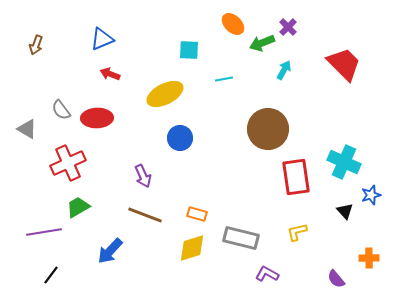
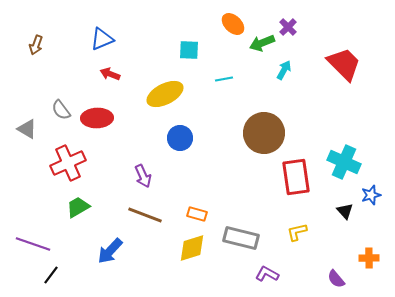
brown circle: moved 4 px left, 4 px down
purple line: moved 11 px left, 12 px down; rotated 28 degrees clockwise
